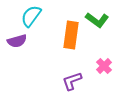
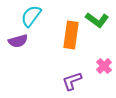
purple semicircle: moved 1 px right
